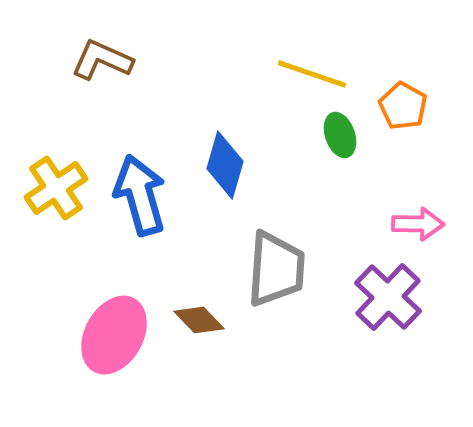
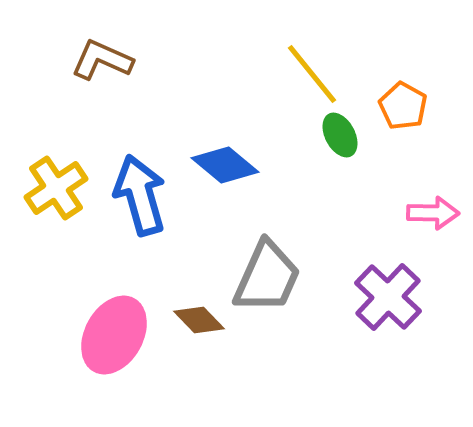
yellow line: rotated 32 degrees clockwise
green ellipse: rotated 9 degrees counterclockwise
blue diamond: rotated 66 degrees counterclockwise
pink arrow: moved 15 px right, 11 px up
gray trapezoid: moved 9 px left, 8 px down; rotated 20 degrees clockwise
